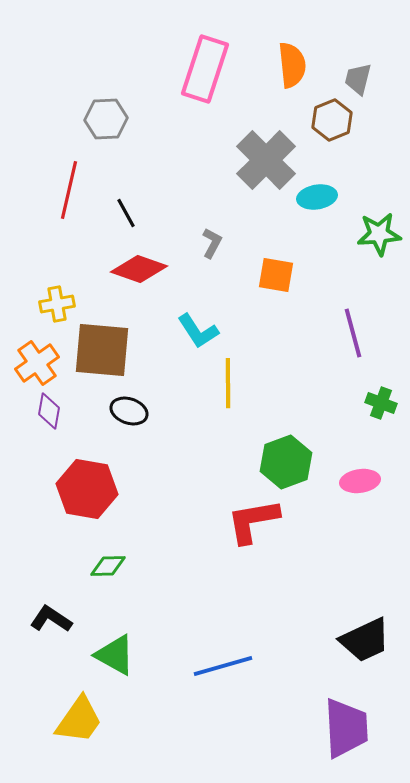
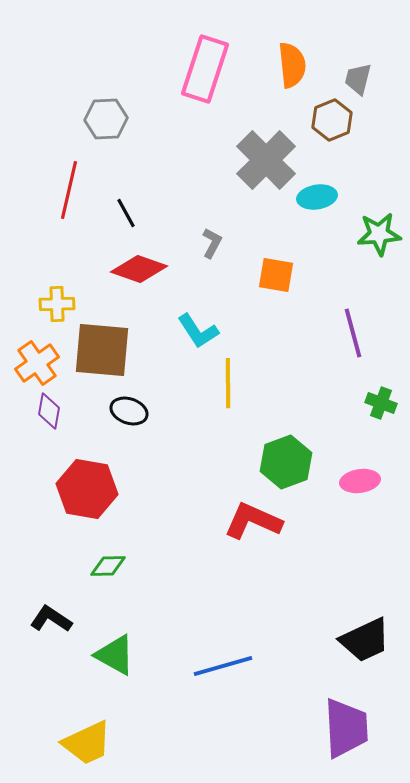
yellow cross: rotated 8 degrees clockwise
red L-shape: rotated 34 degrees clockwise
yellow trapezoid: moved 8 px right, 23 px down; rotated 30 degrees clockwise
